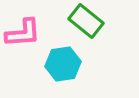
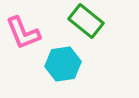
pink L-shape: rotated 72 degrees clockwise
